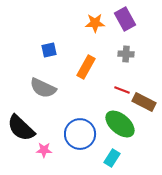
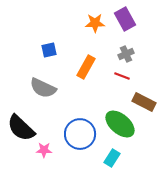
gray cross: rotated 28 degrees counterclockwise
red line: moved 14 px up
